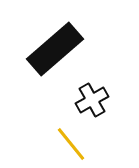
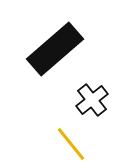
black cross: rotated 8 degrees counterclockwise
